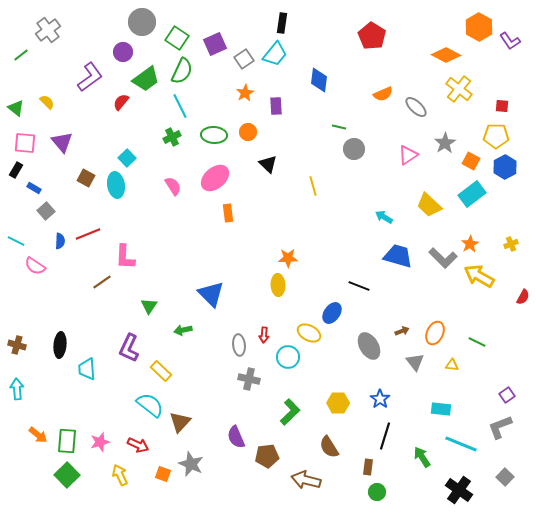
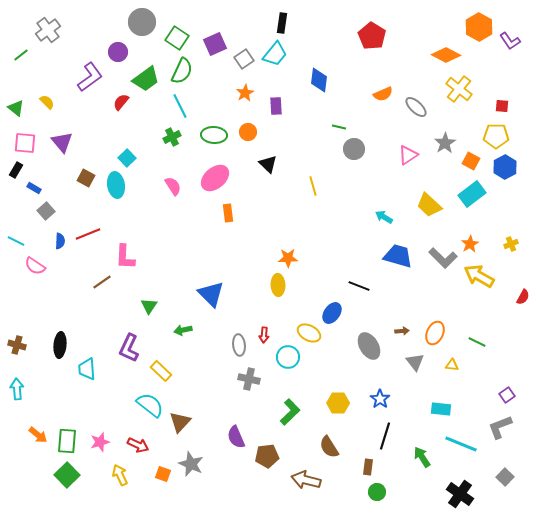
purple circle at (123, 52): moved 5 px left
brown arrow at (402, 331): rotated 16 degrees clockwise
black cross at (459, 490): moved 1 px right, 4 px down
